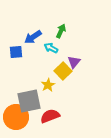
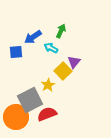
gray square: moved 1 px right, 1 px up; rotated 15 degrees counterclockwise
red semicircle: moved 3 px left, 2 px up
